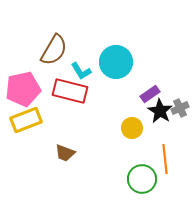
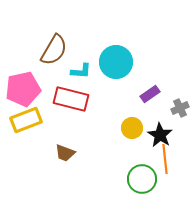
cyan L-shape: rotated 55 degrees counterclockwise
red rectangle: moved 1 px right, 8 px down
black star: moved 24 px down
